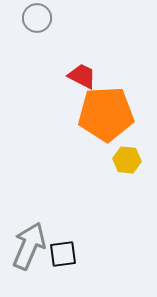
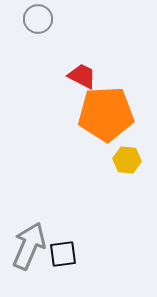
gray circle: moved 1 px right, 1 px down
